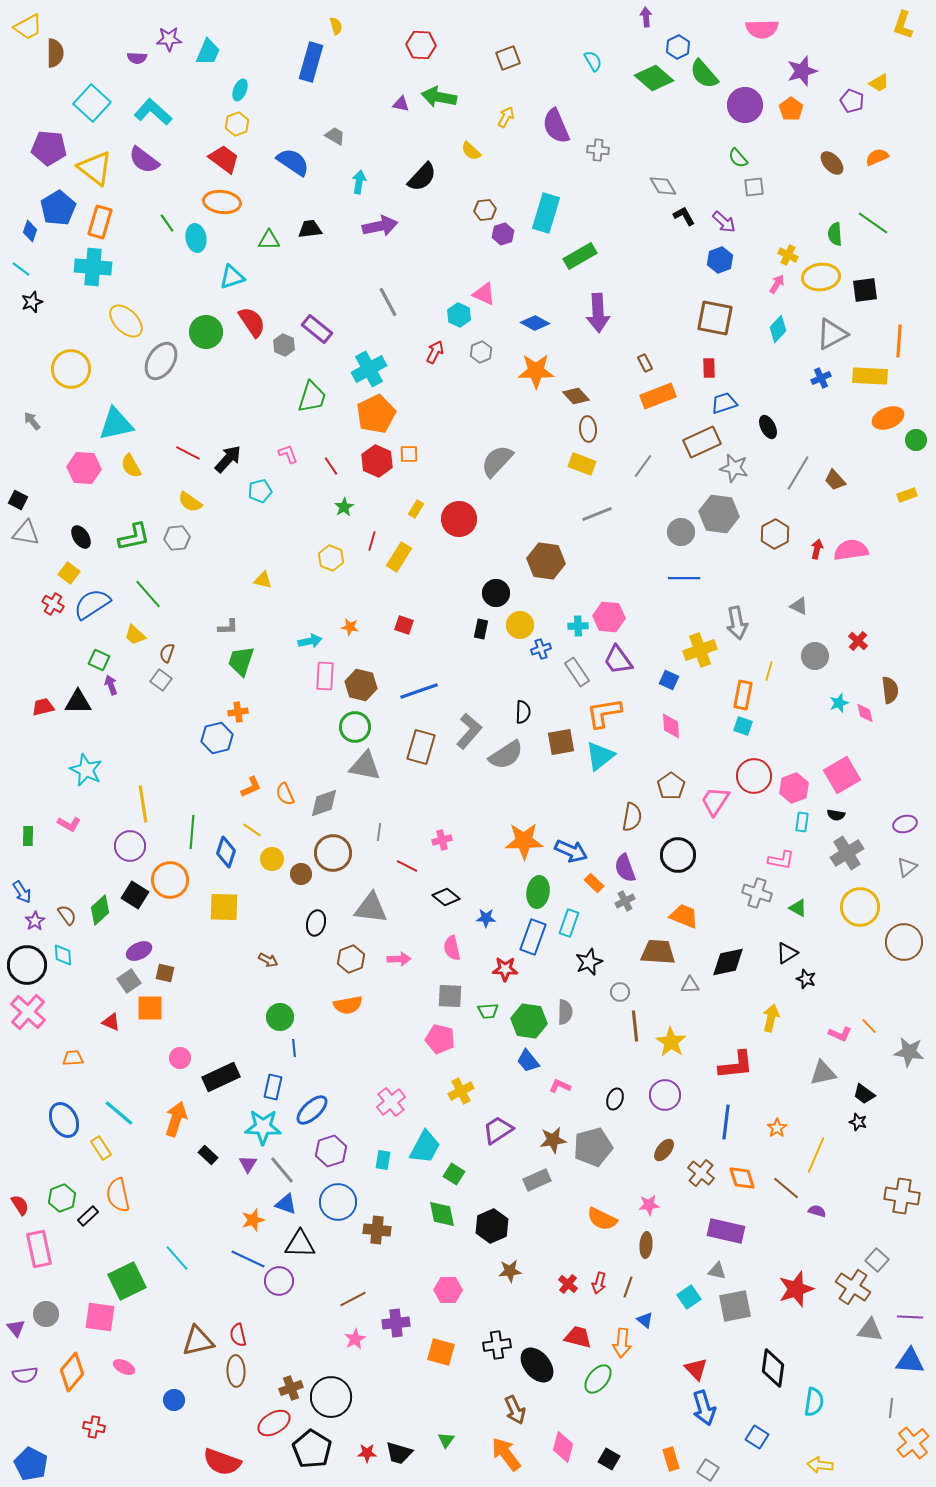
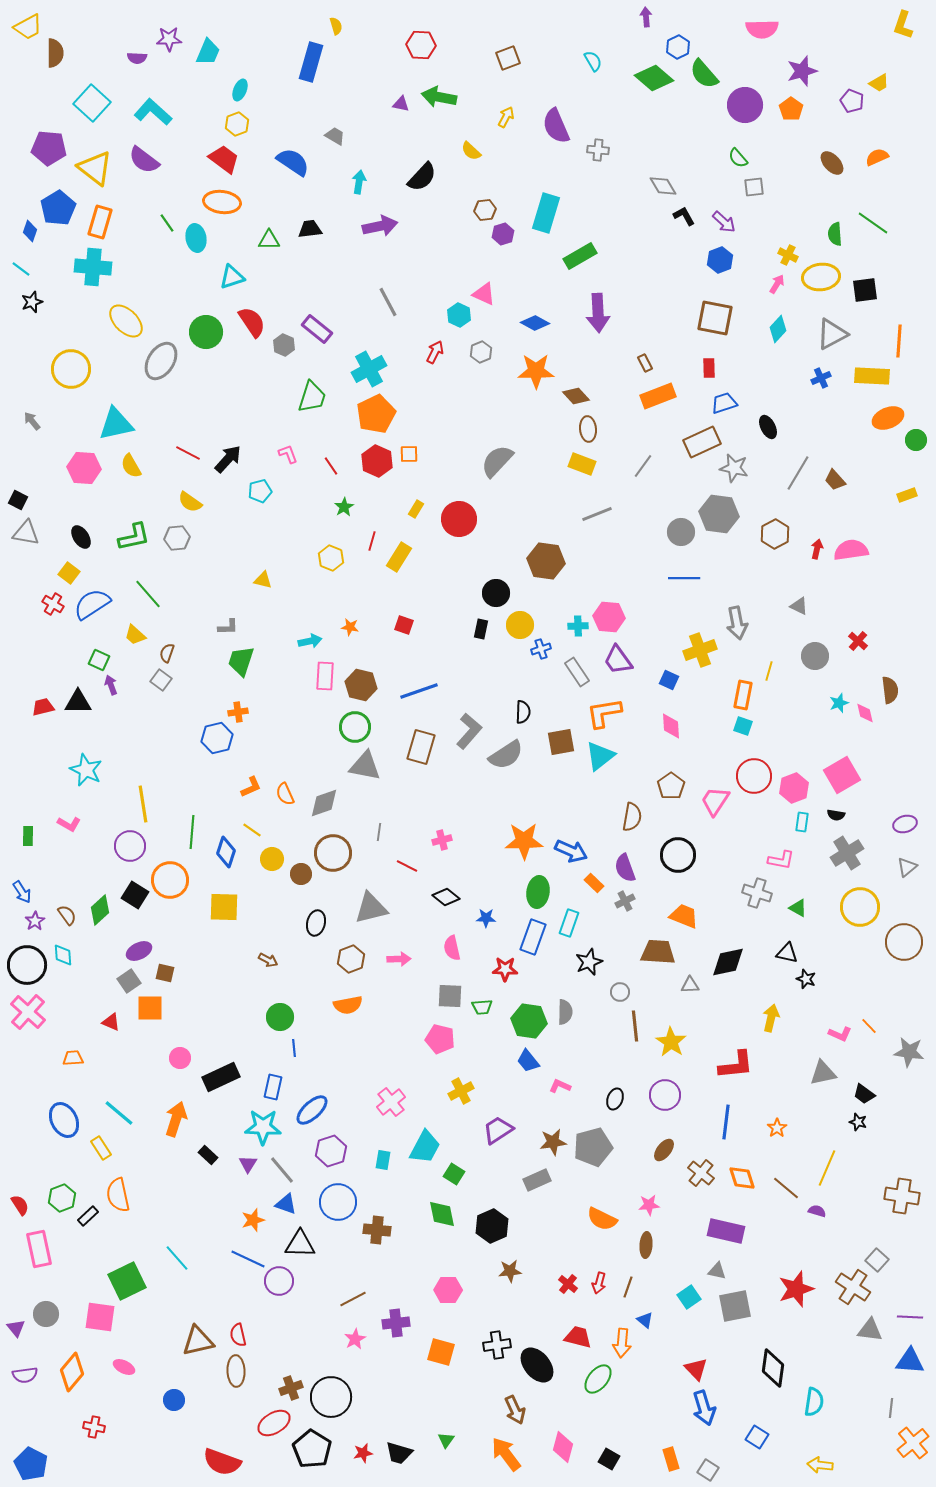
yellow rectangle at (870, 376): moved 2 px right
gray triangle at (371, 908): rotated 21 degrees counterclockwise
black triangle at (787, 953): rotated 45 degrees clockwise
green trapezoid at (488, 1011): moved 6 px left, 4 px up
brown star at (553, 1140): moved 2 px down
yellow line at (816, 1155): moved 11 px right, 13 px down
red star at (367, 1453): moved 4 px left; rotated 12 degrees counterclockwise
